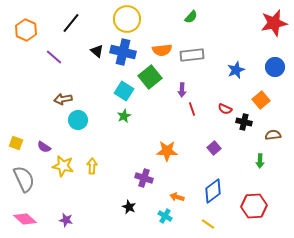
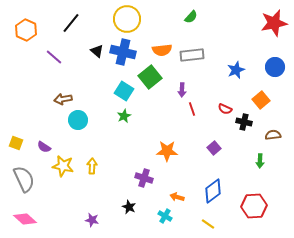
purple star: moved 26 px right
